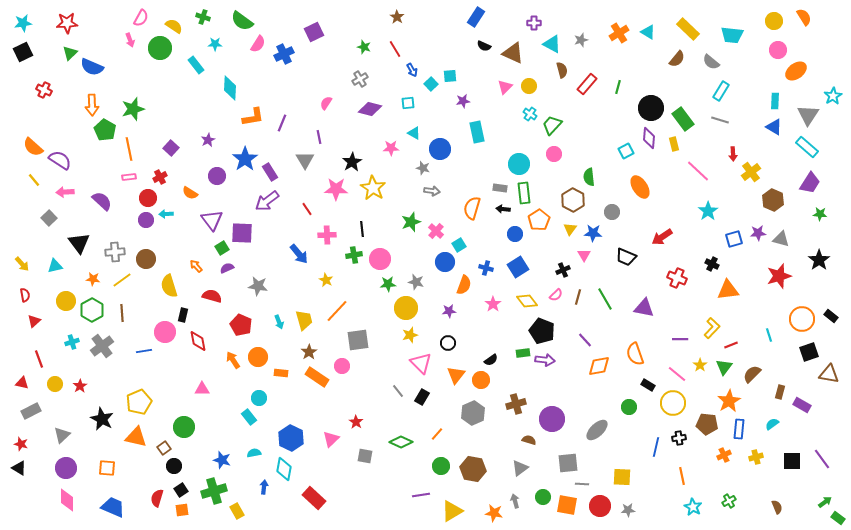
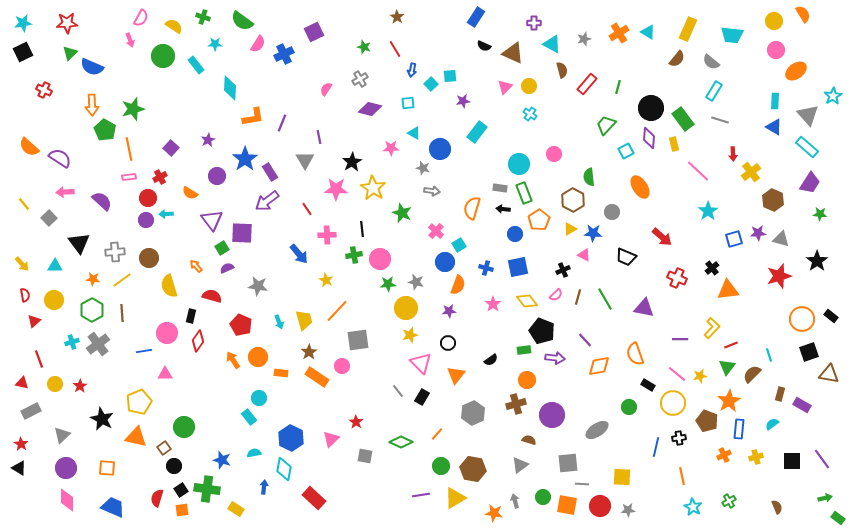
orange semicircle at (804, 17): moved 1 px left, 3 px up
yellow rectangle at (688, 29): rotated 70 degrees clockwise
gray star at (581, 40): moved 3 px right, 1 px up
green circle at (160, 48): moved 3 px right, 8 px down
pink circle at (778, 50): moved 2 px left
blue arrow at (412, 70): rotated 40 degrees clockwise
cyan rectangle at (721, 91): moved 7 px left
pink semicircle at (326, 103): moved 14 px up
gray triangle at (808, 115): rotated 15 degrees counterclockwise
green trapezoid at (552, 125): moved 54 px right
cyan rectangle at (477, 132): rotated 50 degrees clockwise
orange semicircle at (33, 147): moved 4 px left
purple semicircle at (60, 160): moved 2 px up
yellow line at (34, 180): moved 10 px left, 24 px down
green rectangle at (524, 193): rotated 15 degrees counterclockwise
green star at (411, 222): moved 9 px left, 9 px up; rotated 30 degrees counterclockwise
yellow triangle at (570, 229): rotated 24 degrees clockwise
red arrow at (662, 237): rotated 105 degrees counterclockwise
pink triangle at (584, 255): rotated 32 degrees counterclockwise
brown circle at (146, 259): moved 3 px right, 1 px up
black star at (819, 260): moved 2 px left, 1 px down
black cross at (712, 264): moved 4 px down; rotated 24 degrees clockwise
cyan triangle at (55, 266): rotated 14 degrees clockwise
blue square at (518, 267): rotated 20 degrees clockwise
orange semicircle at (464, 285): moved 6 px left
yellow circle at (66, 301): moved 12 px left, 1 px up
black rectangle at (183, 315): moved 8 px right, 1 px down
pink circle at (165, 332): moved 2 px right, 1 px down
cyan line at (769, 335): moved 20 px down
red diamond at (198, 341): rotated 45 degrees clockwise
gray cross at (102, 346): moved 4 px left, 2 px up
green rectangle at (523, 353): moved 1 px right, 3 px up
purple arrow at (545, 360): moved 10 px right, 2 px up
yellow star at (700, 365): moved 11 px down; rotated 24 degrees clockwise
green triangle at (724, 367): moved 3 px right
orange circle at (481, 380): moved 46 px right
pink triangle at (202, 389): moved 37 px left, 15 px up
brown rectangle at (780, 392): moved 2 px down
purple circle at (552, 419): moved 4 px up
brown pentagon at (707, 424): moved 3 px up; rotated 15 degrees clockwise
gray ellipse at (597, 430): rotated 10 degrees clockwise
red star at (21, 444): rotated 16 degrees clockwise
gray triangle at (520, 468): moved 3 px up
green cross at (214, 491): moved 7 px left, 2 px up; rotated 25 degrees clockwise
green arrow at (825, 502): moved 4 px up; rotated 24 degrees clockwise
yellow rectangle at (237, 511): moved 1 px left, 2 px up; rotated 28 degrees counterclockwise
yellow triangle at (452, 511): moved 3 px right, 13 px up
